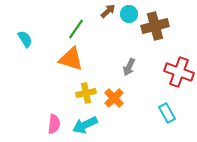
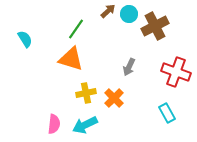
brown cross: rotated 12 degrees counterclockwise
red cross: moved 3 px left
